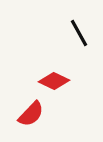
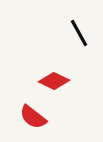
red semicircle: moved 2 px right, 3 px down; rotated 84 degrees clockwise
